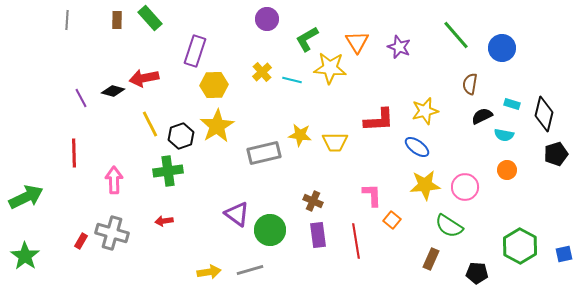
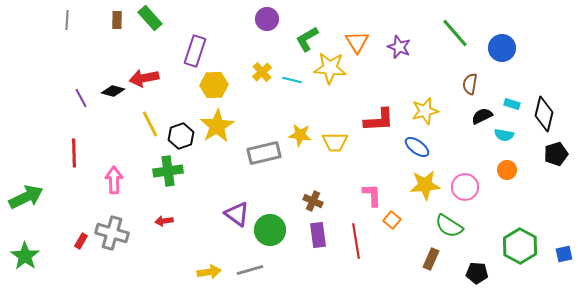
green line at (456, 35): moved 1 px left, 2 px up
